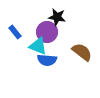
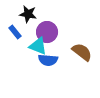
black star: moved 29 px left, 3 px up
blue semicircle: moved 1 px right
